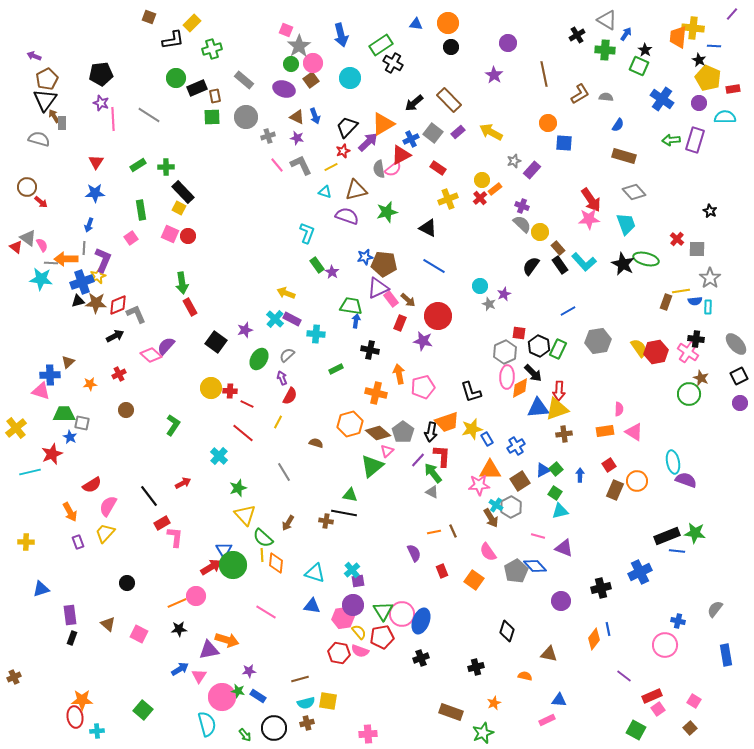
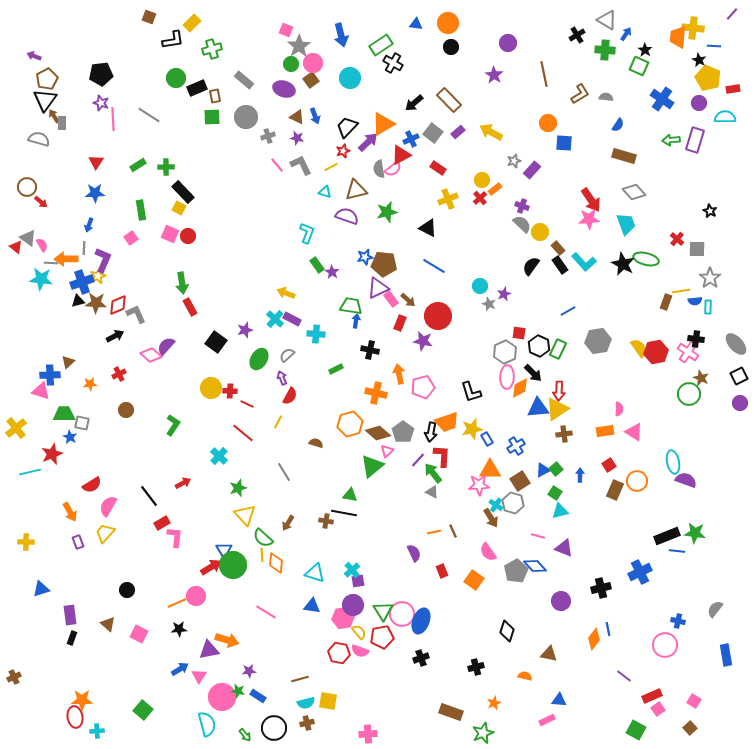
yellow triangle at (557, 409): rotated 15 degrees counterclockwise
gray hexagon at (511, 507): moved 2 px right, 4 px up; rotated 15 degrees counterclockwise
black circle at (127, 583): moved 7 px down
